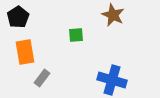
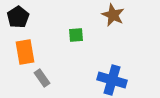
gray rectangle: rotated 72 degrees counterclockwise
